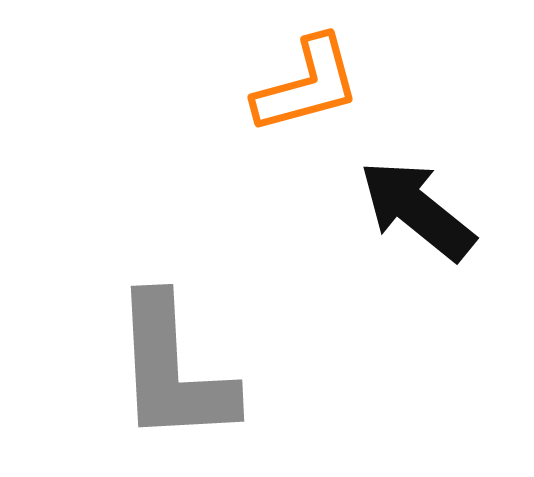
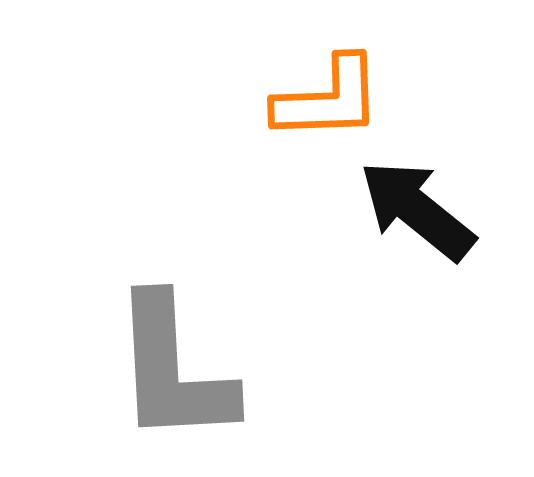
orange L-shape: moved 21 px right, 14 px down; rotated 13 degrees clockwise
